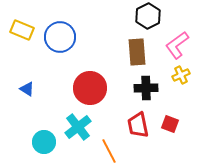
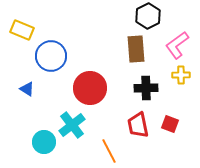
blue circle: moved 9 px left, 19 px down
brown rectangle: moved 1 px left, 3 px up
yellow cross: rotated 24 degrees clockwise
cyan cross: moved 6 px left, 2 px up
